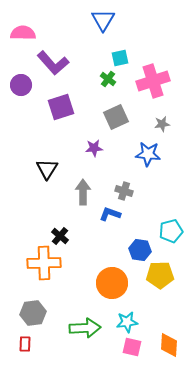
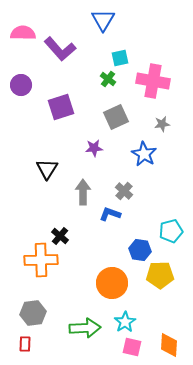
purple L-shape: moved 7 px right, 14 px up
pink cross: rotated 28 degrees clockwise
blue star: moved 4 px left; rotated 25 degrees clockwise
gray cross: rotated 24 degrees clockwise
orange cross: moved 3 px left, 3 px up
cyan star: moved 2 px left; rotated 25 degrees counterclockwise
